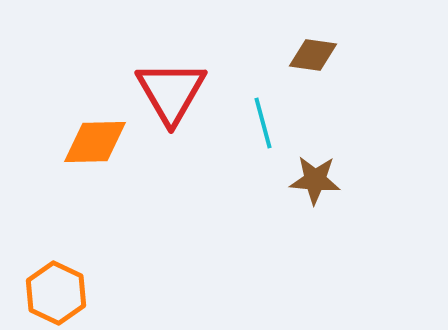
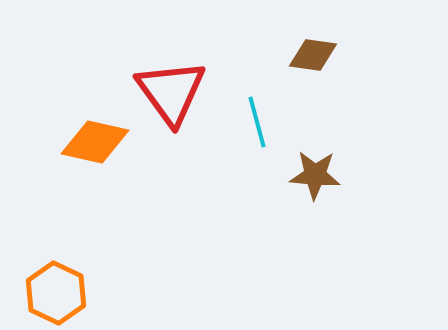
red triangle: rotated 6 degrees counterclockwise
cyan line: moved 6 px left, 1 px up
orange diamond: rotated 14 degrees clockwise
brown star: moved 5 px up
